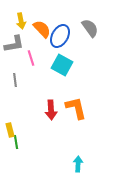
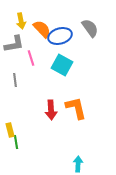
blue ellipse: rotated 45 degrees clockwise
